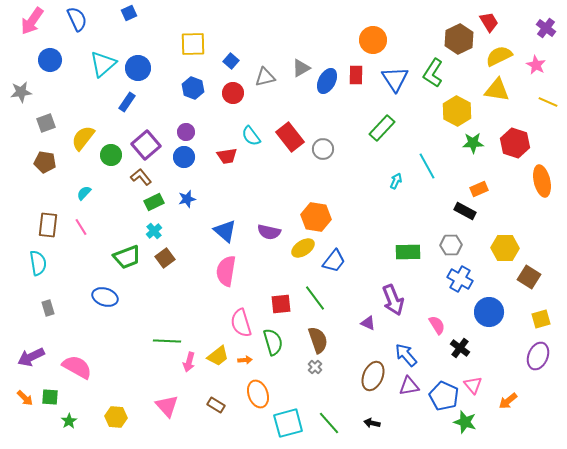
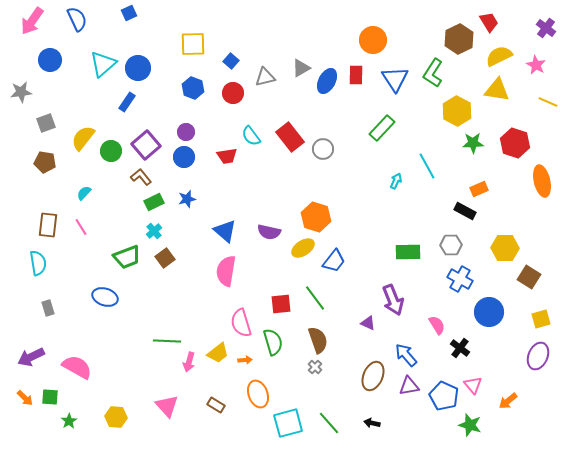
green circle at (111, 155): moved 4 px up
orange hexagon at (316, 217): rotated 8 degrees clockwise
yellow trapezoid at (218, 356): moved 3 px up
green star at (465, 422): moved 5 px right, 3 px down
